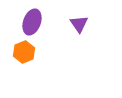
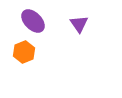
purple ellipse: moved 1 px right, 1 px up; rotated 65 degrees counterclockwise
